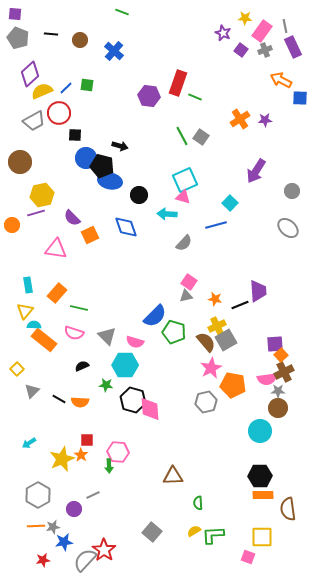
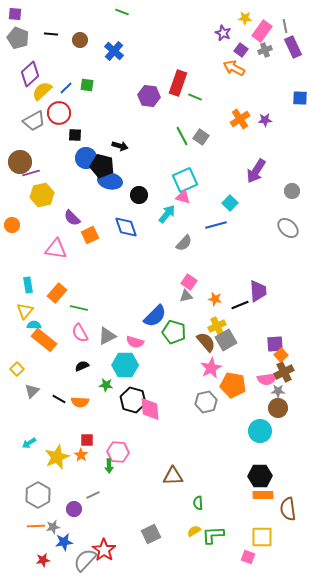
orange arrow at (281, 80): moved 47 px left, 12 px up
yellow semicircle at (42, 91): rotated 20 degrees counterclockwise
purple line at (36, 213): moved 5 px left, 40 px up
cyan arrow at (167, 214): rotated 126 degrees clockwise
pink semicircle at (74, 333): moved 6 px right; rotated 42 degrees clockwise
gray triangle at (107, 336): rotated 48 degrees clockwise
yellow star at (62, 459): moved 5 px left, 2 px up
gray square at (152, 532): moved 1 px left, 2 px down; rotated 24 degrees clockwise
